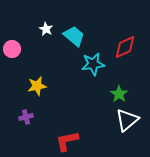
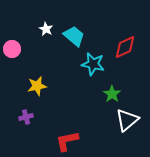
cyan star: rotated 20 degrees clockwise
green star: moved 7 px left
